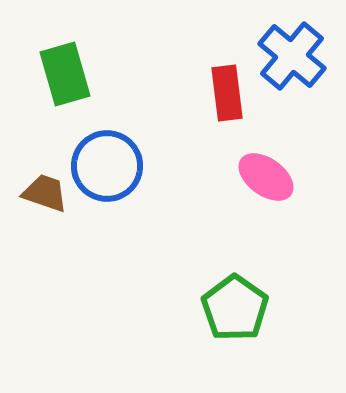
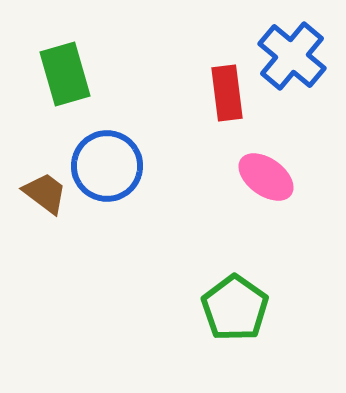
brown trapezoid: rotated 18 degrees clockwise
